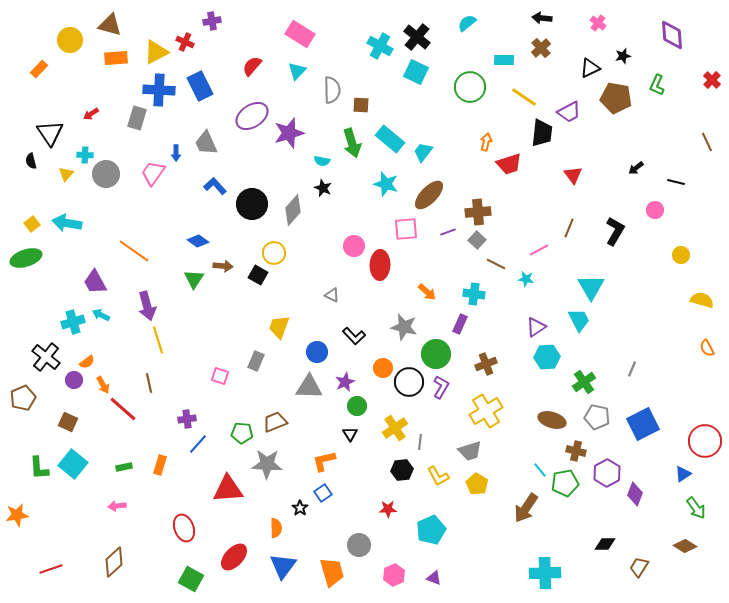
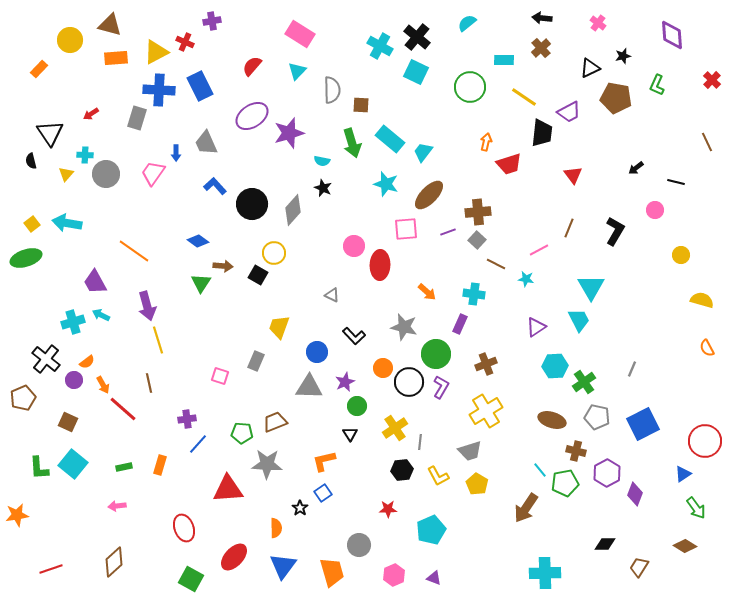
green triangle at (194, 279): moved 7 px right, 4 px down
black cross at (46, 357): moved 2 px down
cyan hexagon at (547, 357): moved 8 px right, 9 px down
